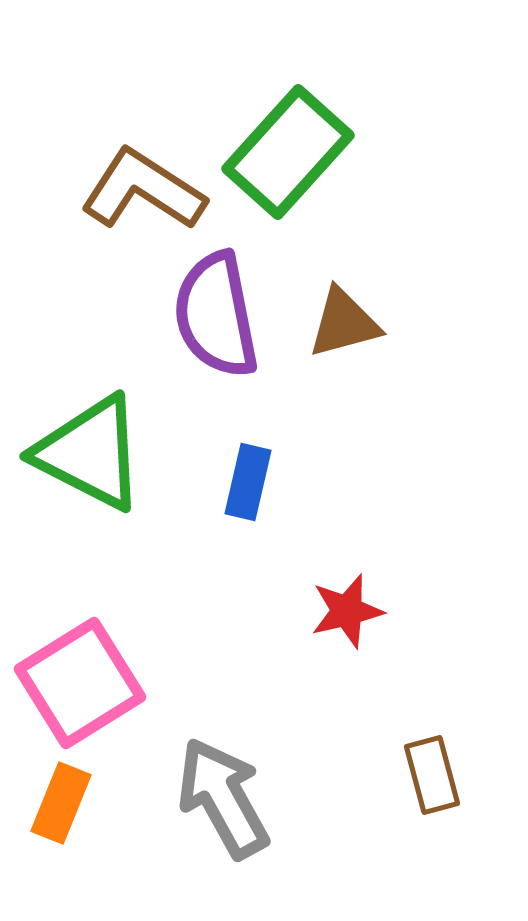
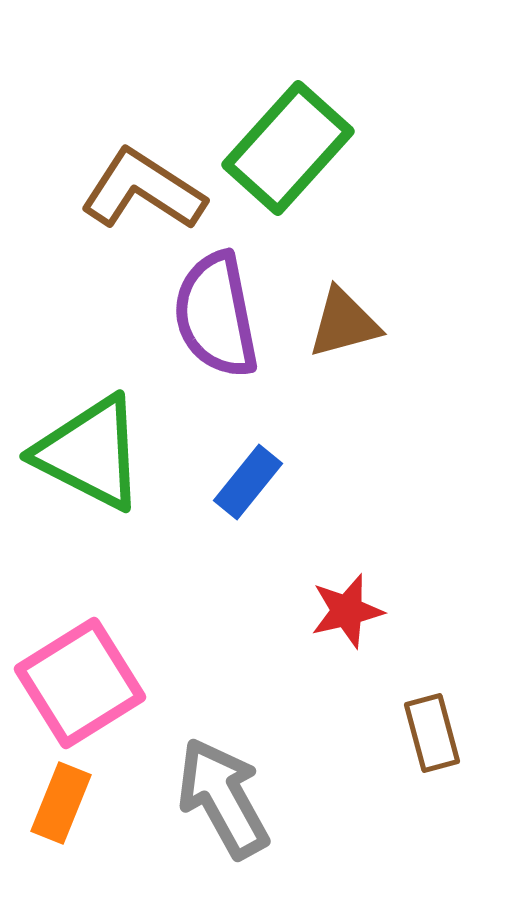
green rectangle: moved 4 px up
blue rectangle: rotated 26 degrees clockwise
brown rectangle: moved 42 px up
